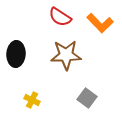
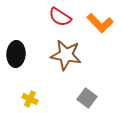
brown star: rotated 12 degrees clockwise
yellow cross: moved 2 px left, 1 px up
